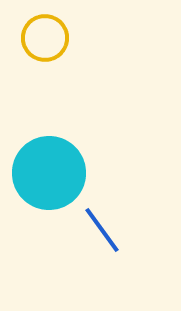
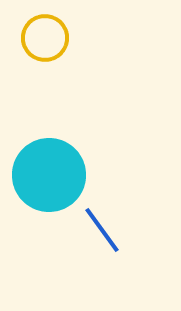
cyan circle: moved 2 px down
